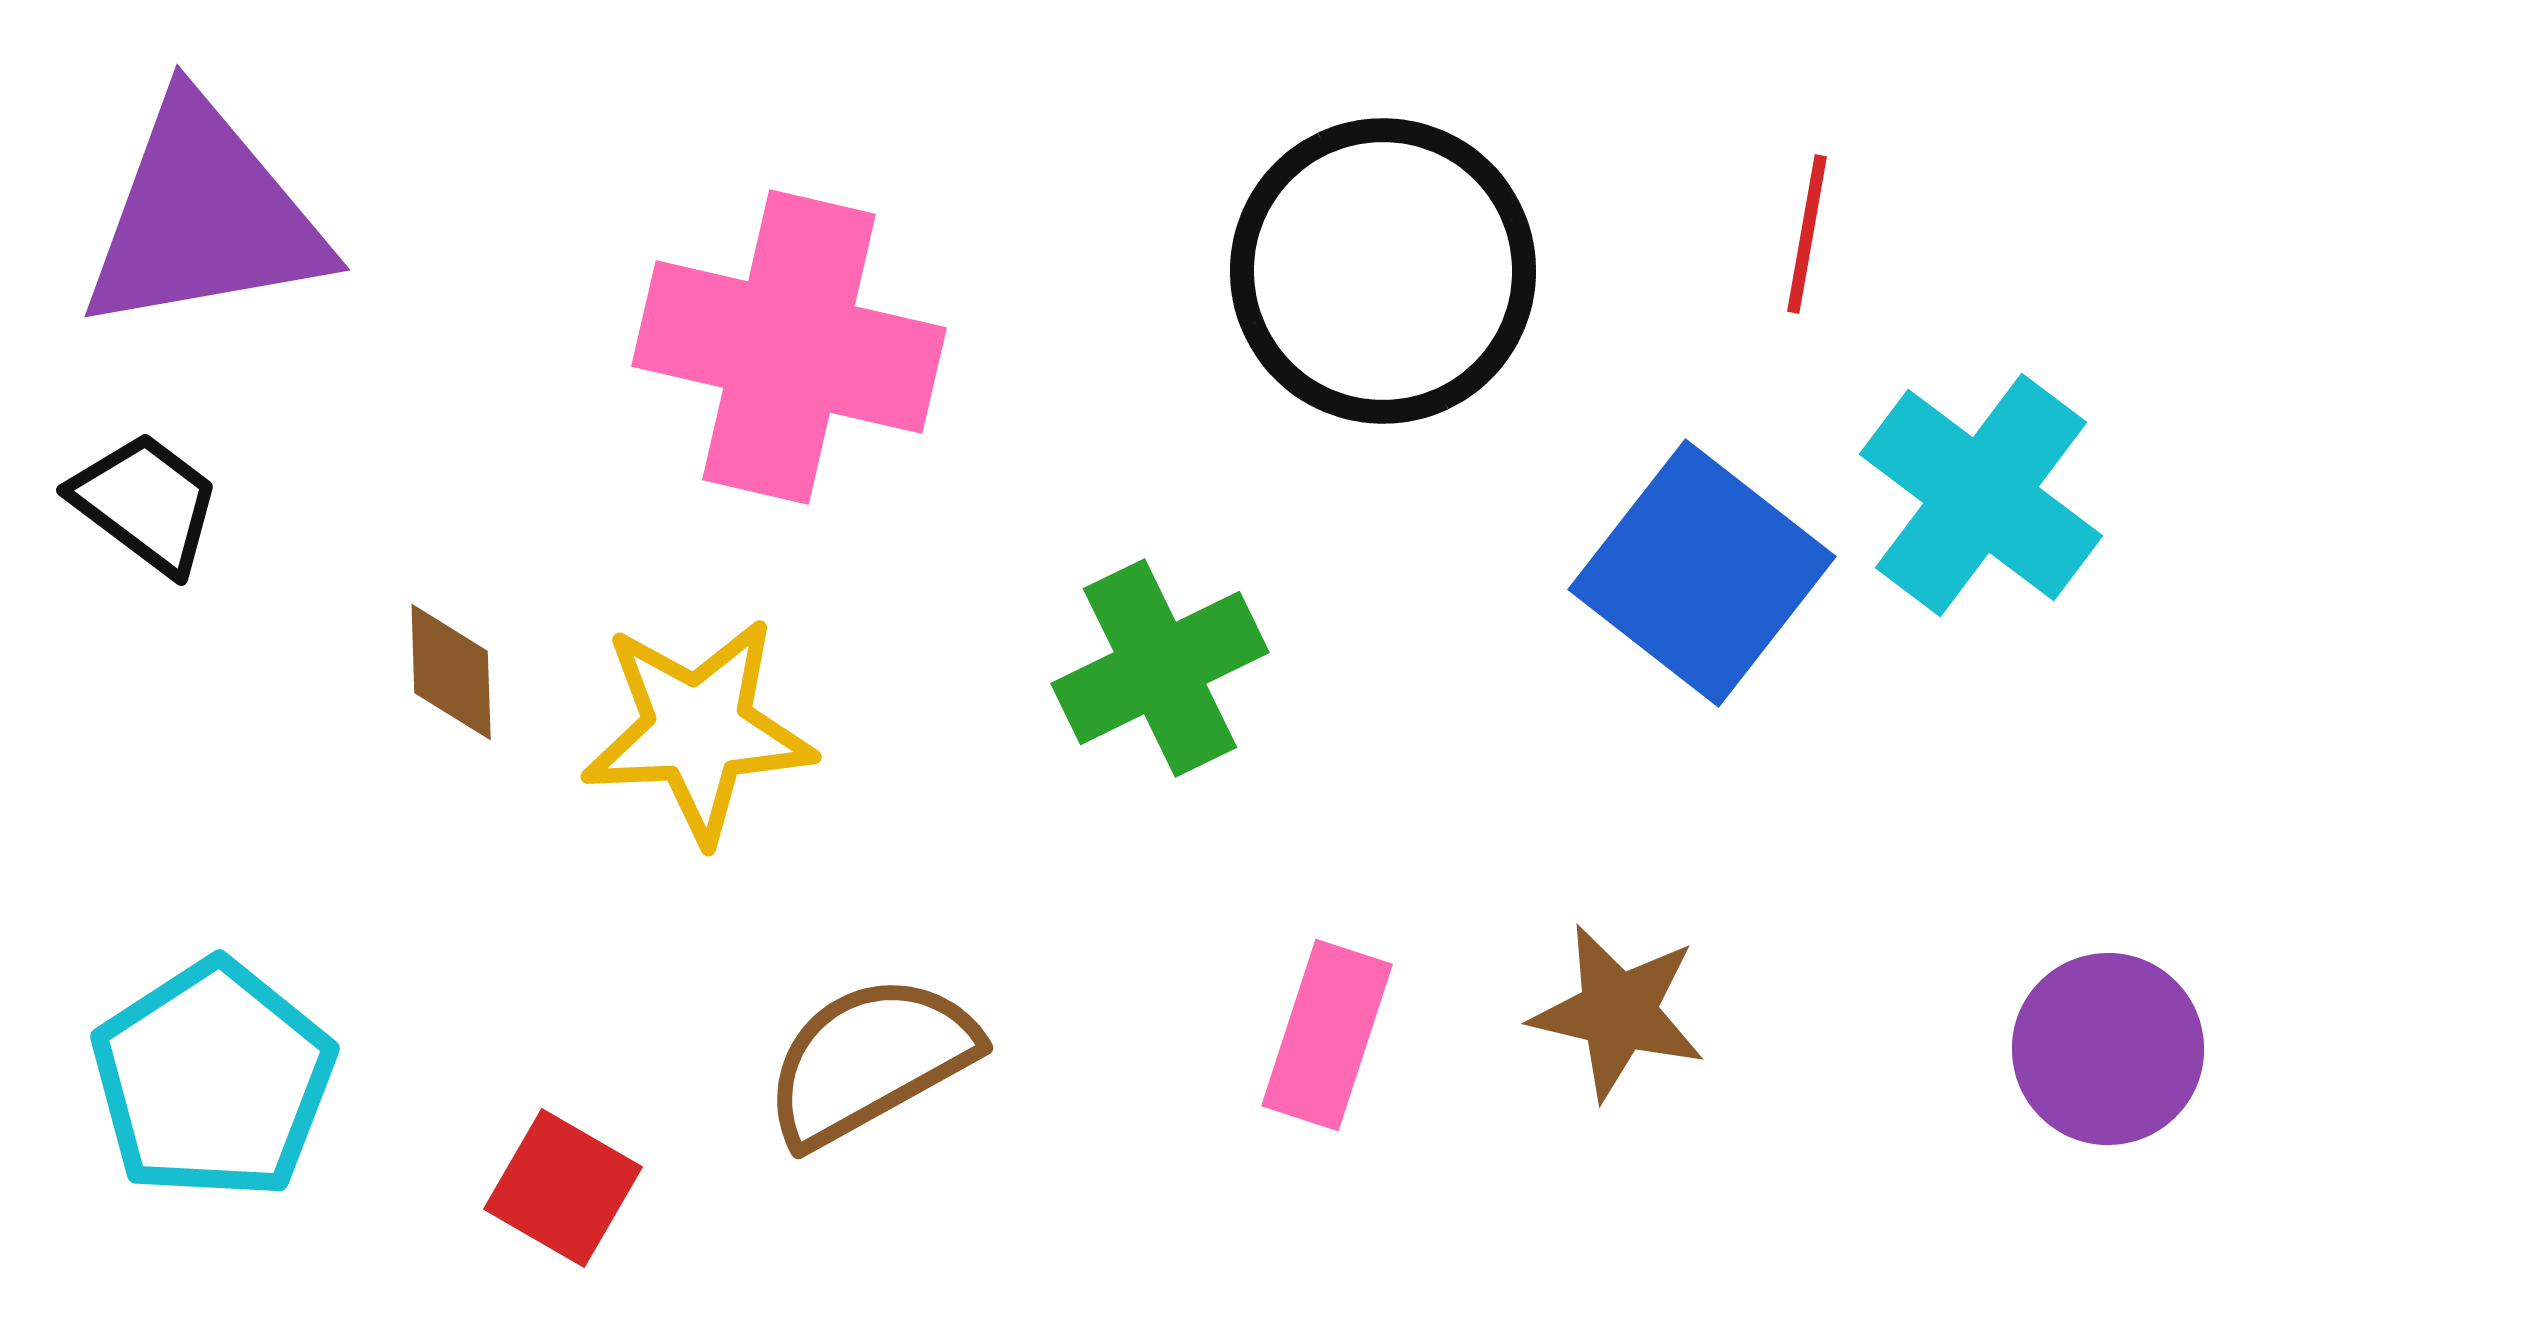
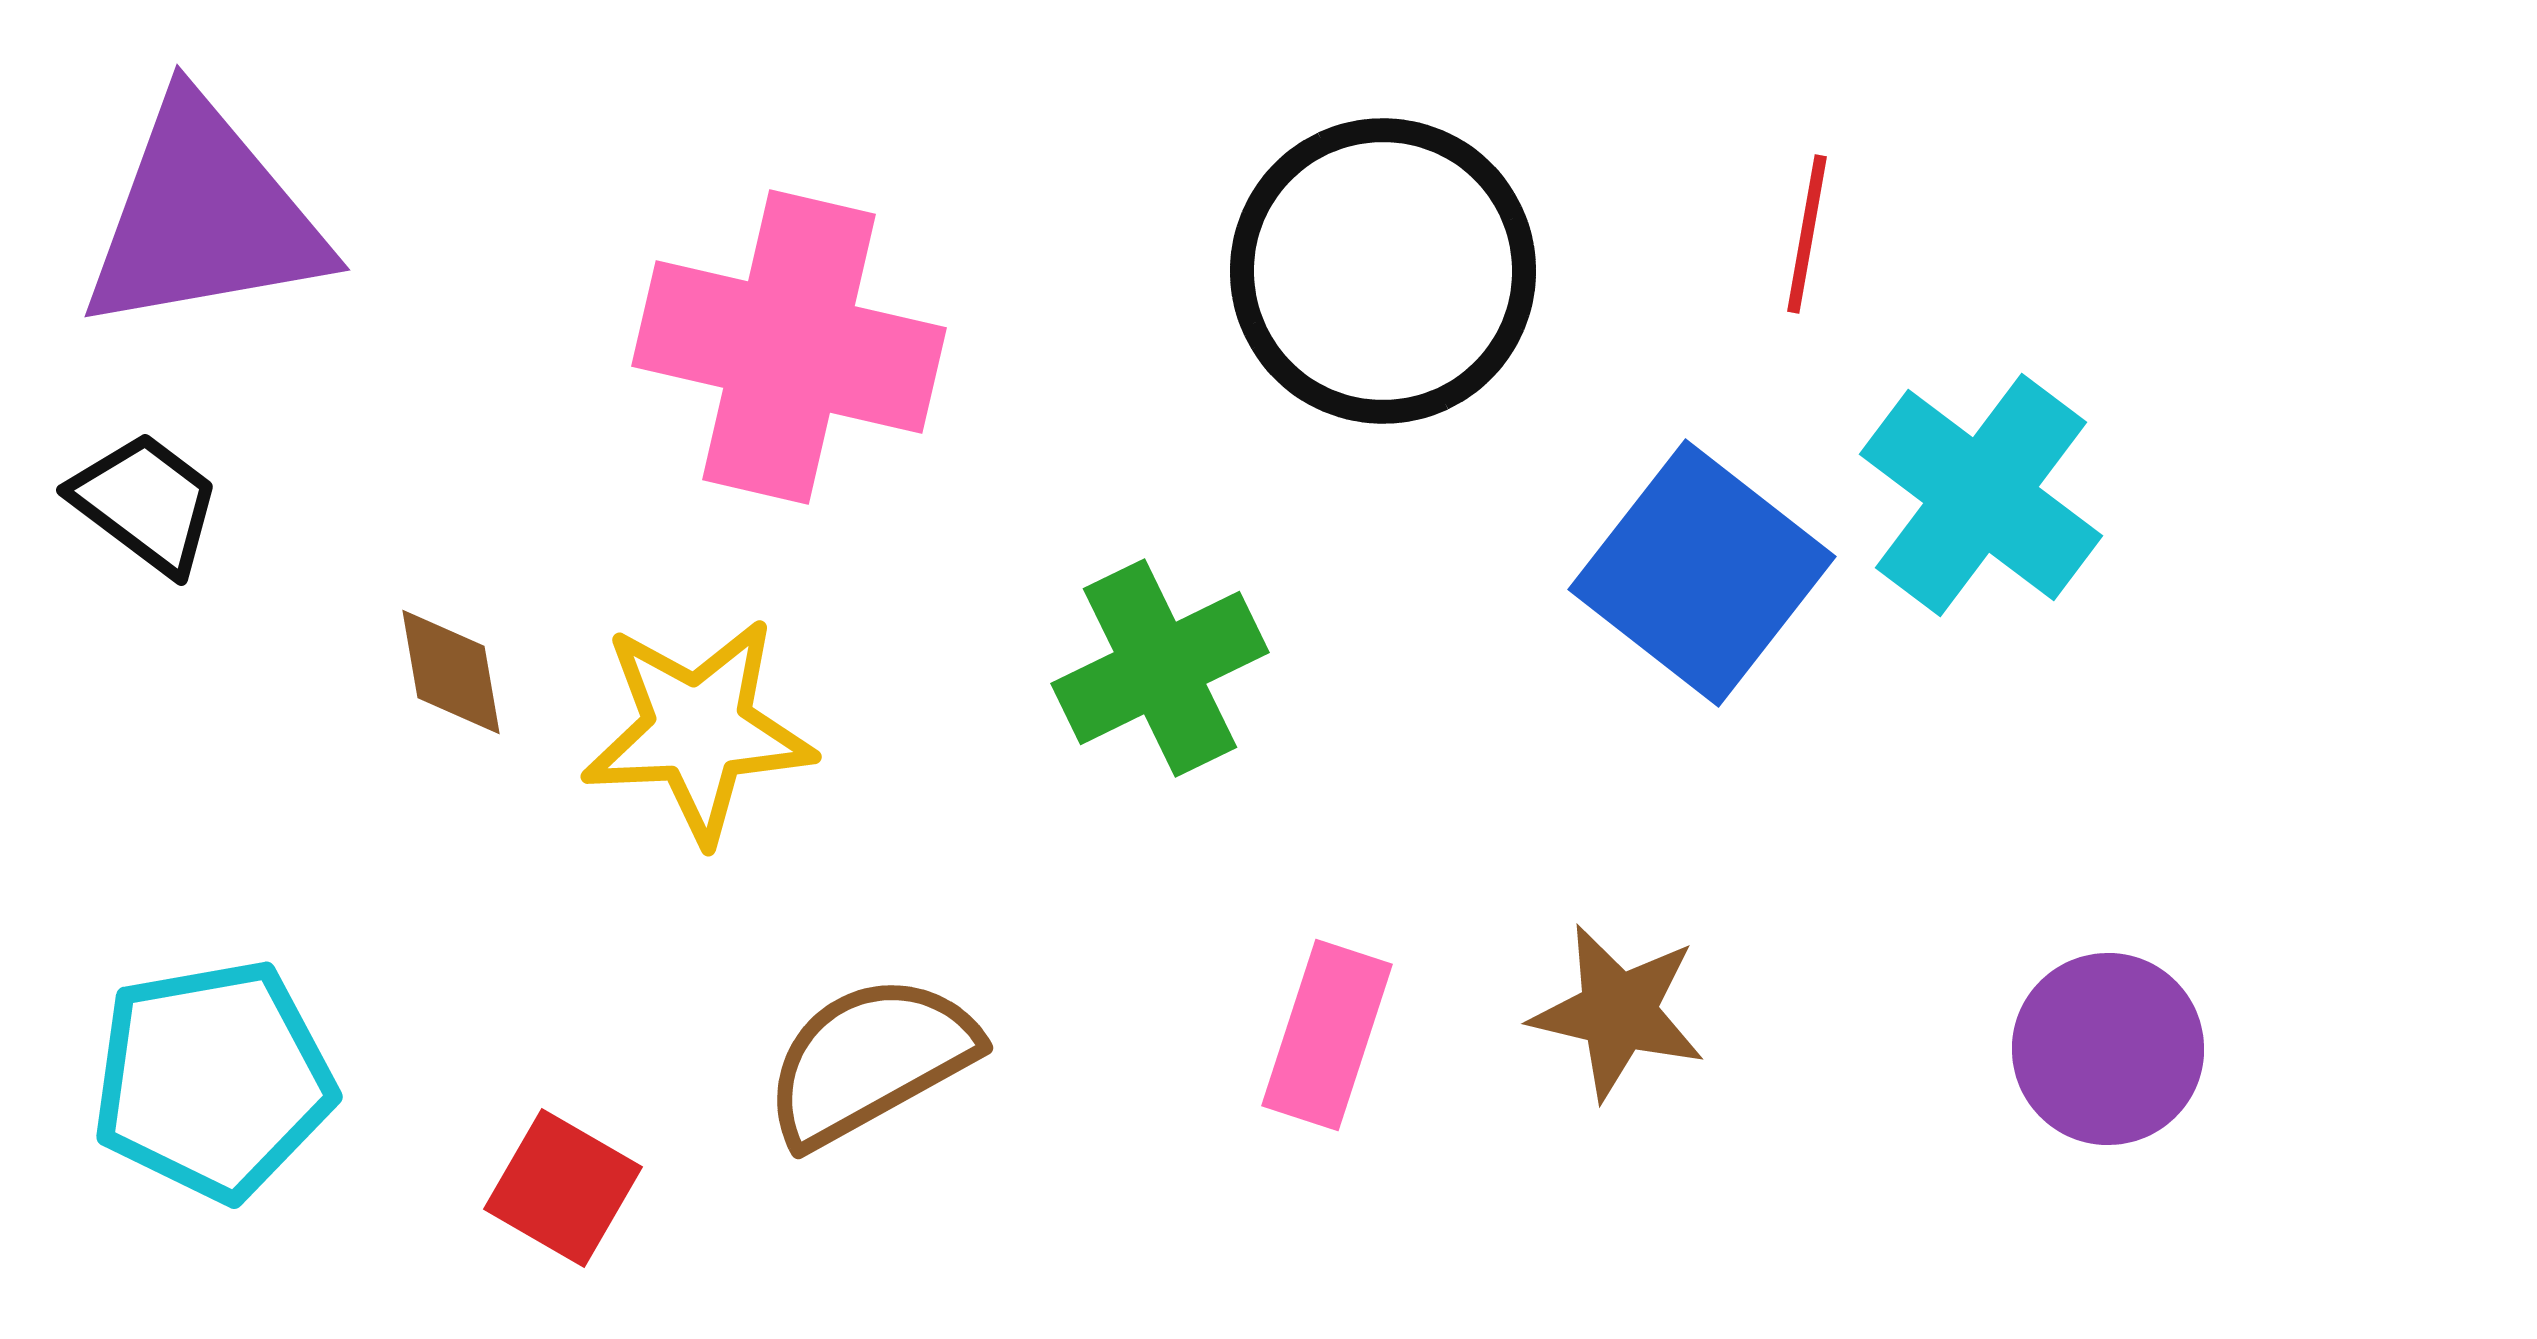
brown diamond: rotated 8 degrees counterclockwise
cyan pentagon: rotated 23 degrees clockwise
